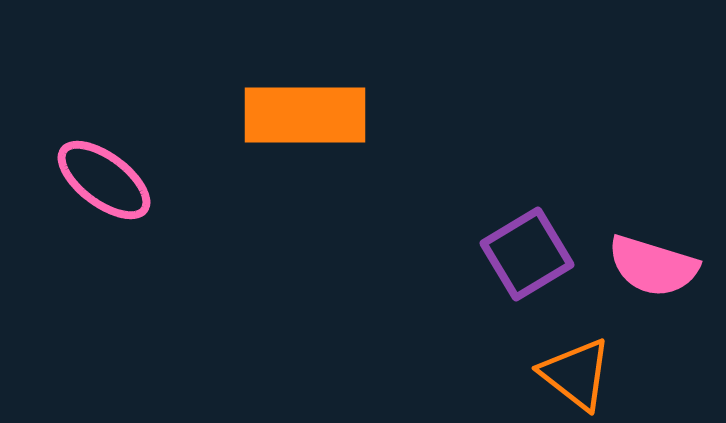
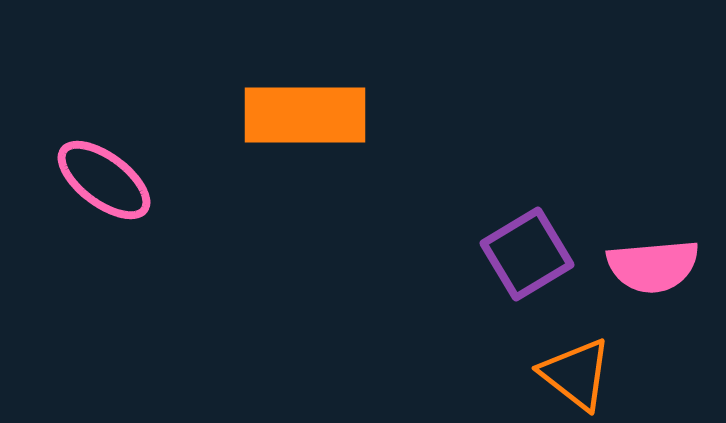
pink semicircle: rotated 22 degrees counterclockwise
